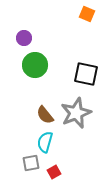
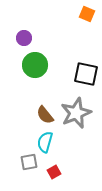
gray square: moved 2 px left, 1 px up
